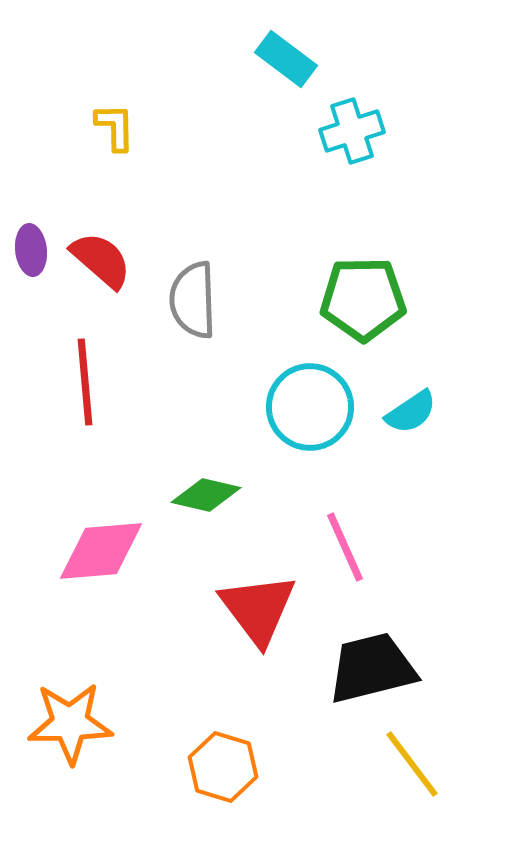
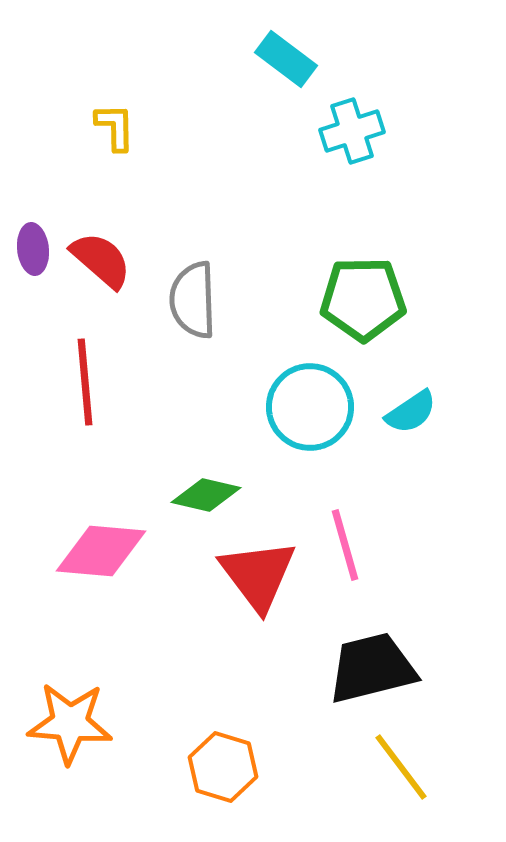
purple ellipse: moved 2 px right, 1 px up
pink line: moved 2 px up; rotated 8 degrees clockwise
pink diamond: rotated 10 degrees clockwise
red triangle: moved 34 px up
orange star: rotated 6 degrees clockwise
yellow line: moved 11 px left, 3 px down
